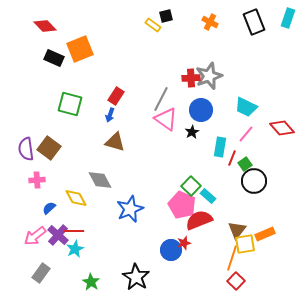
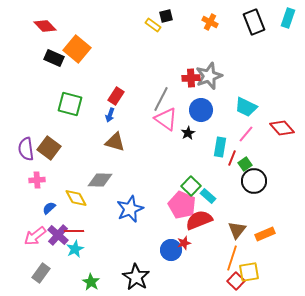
orange square at (80, 49): moved 3 px left; rotated 28 degrees counterclockwise
black star at (192, 132): moved 4 px left, 1 px down
gray diamond at (100, 180): rotated 60 degrees counterclockwise
yellow square at (245, 244): moved 4 px right, 28 px down
